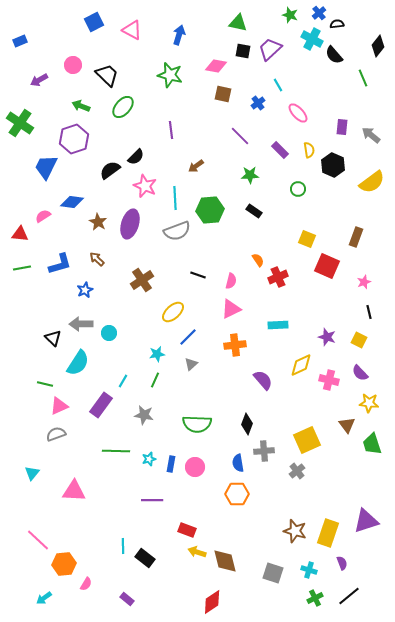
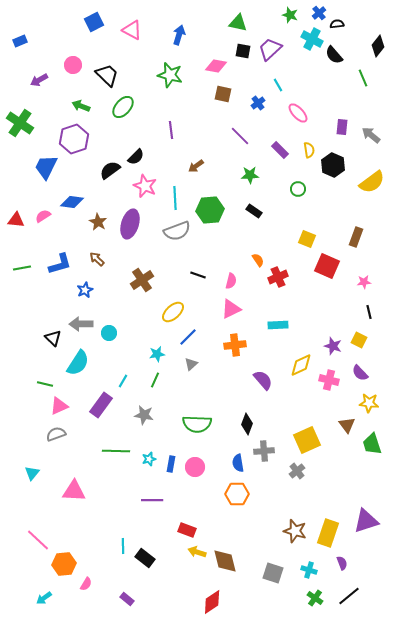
red triangle at (20, 234): moved 4 px left, 14 px up
pink star at (364, 282): rotated 16 degrees clockwise
purple star at (327, 337): moved 6 px right, 9 px down
green cross at (315, 598): rotated 28 degrees counterclockwise
